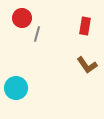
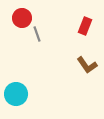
red rectangle: rotated 12 degrees clockwise
gray line: rotated 35 degrees counterclockwise
cyan circle: moved 6 px down
